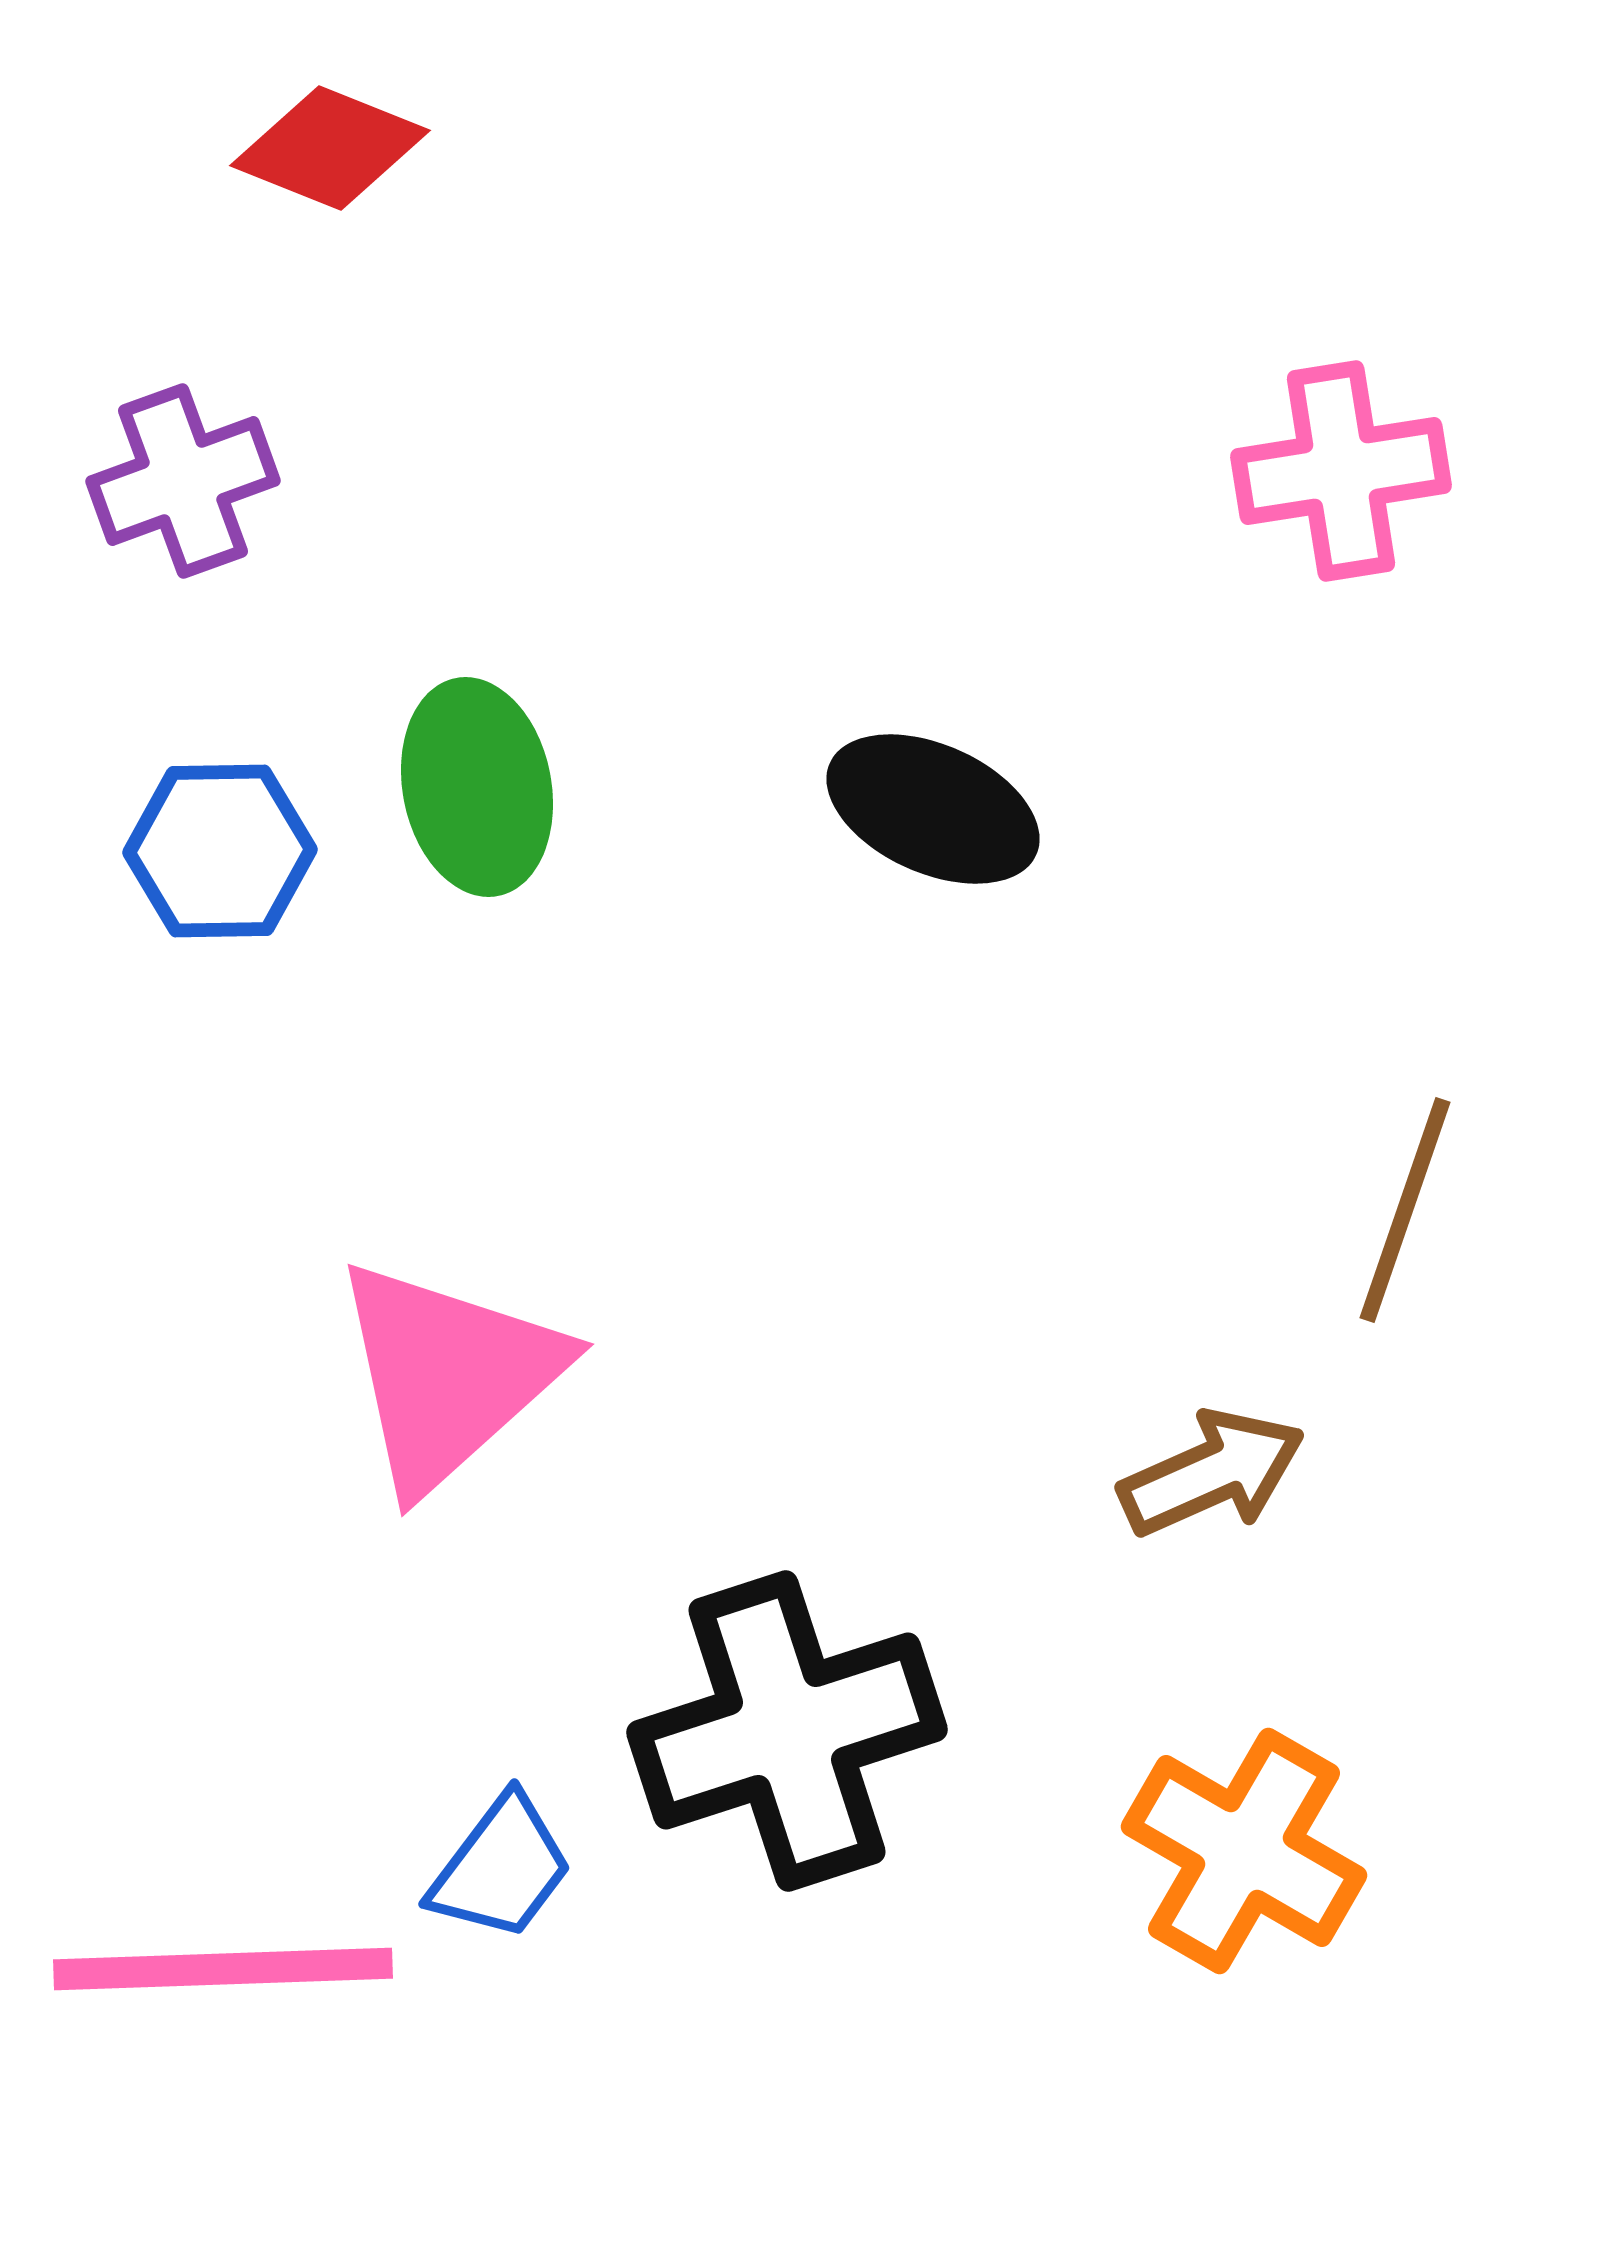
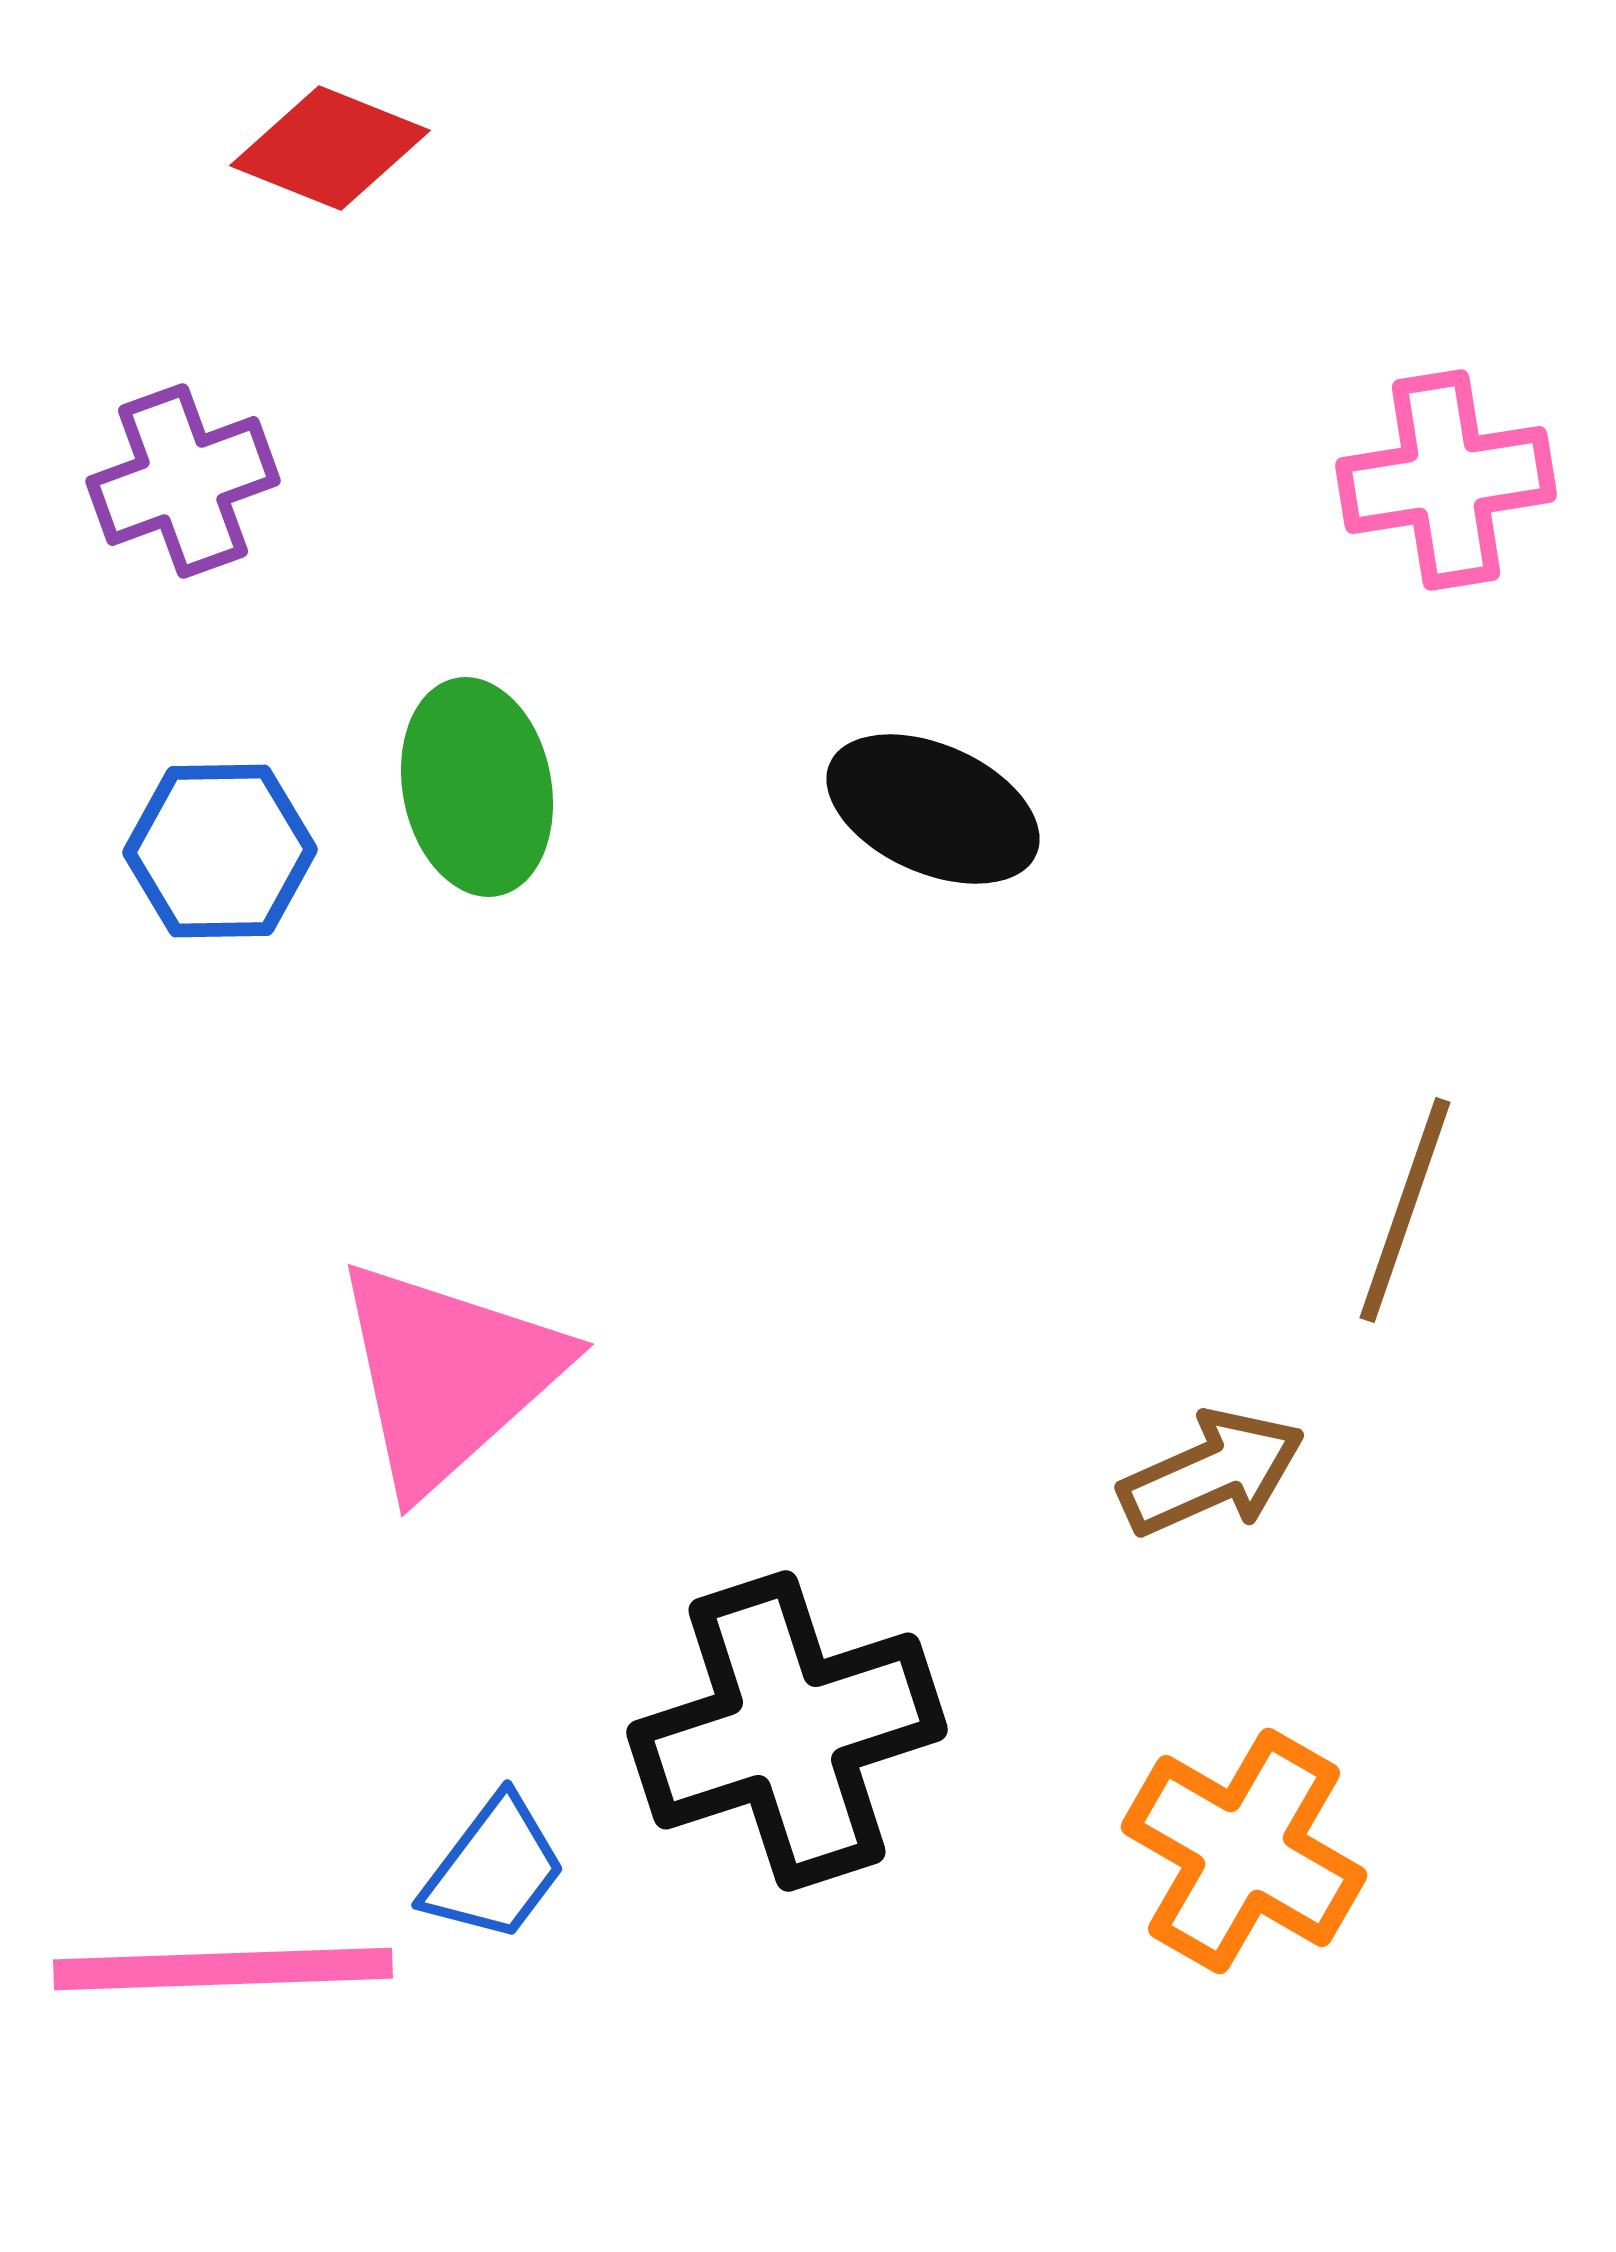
pink cross: moved 105 px right, 9 px down
blue trapezoid: moved 7 px left, 1 px down
